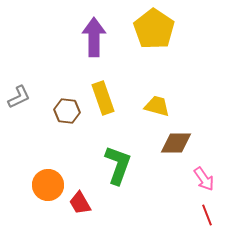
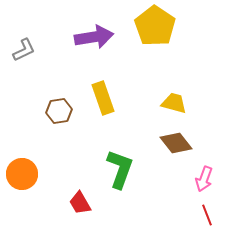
yellow pentagon: moved 1 px right, 3 px up
purple arrow: rotated 81 degrees clockwise
gray L-shape: moved 5 px right, 47 px up
yellow trapezoid: moved 17 px right, 3 px up
brown hexagon: moved 8 px left; rotated 15 degrees counterclockwise
brown diamond: rotated 52 degrees clockwise
green L-shape: moved 2 px right, 4 px down
pink arrow: rotated 55 degrees clockwise
orange circle: moved 26 px left, 11 px up
